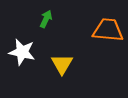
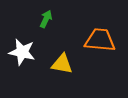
orange trapezoid: moved 8 px left, 10 px down
yellow triangle: rotated 50 degrees counterclockwise
